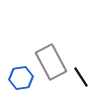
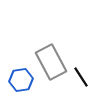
blue hexagon: moved 2 px down
